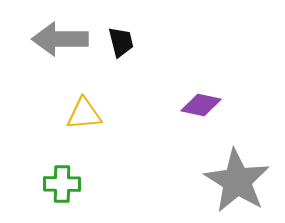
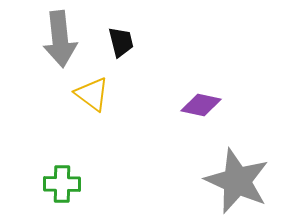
gray arrow: rotated 96 degrees counterclockwise
yellow triangle: moved 8 px right, 20 px up; rotated 42 degrees clockwise
gray star: rotated 8 degrees counterclockwise
